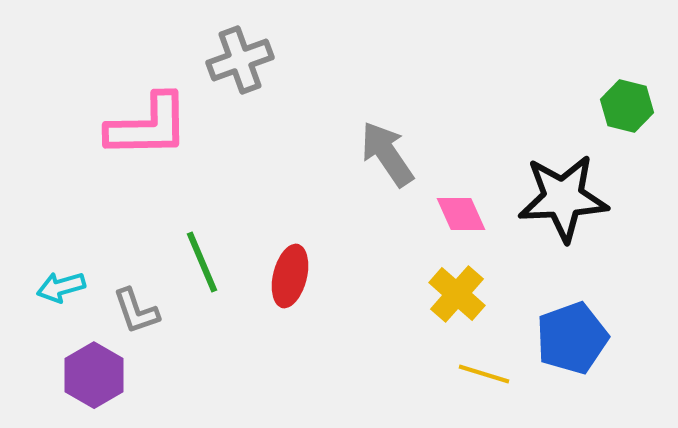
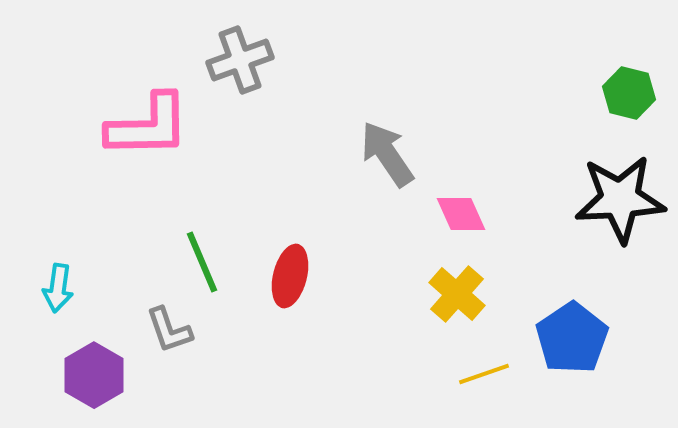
green hexagon: moved 2 px right, 13 px up
black star: moved 57 px right, 1 px down
cyan arrow: moved 3 px left, 1 px down; rotated 66 degrees counterclockwise
gray L-shape: moved 33 px right, 19 px down
blue pentagon: rotated 14 degrees counterclockwise
yellow line: rotated 36 degrees counterclockwise
